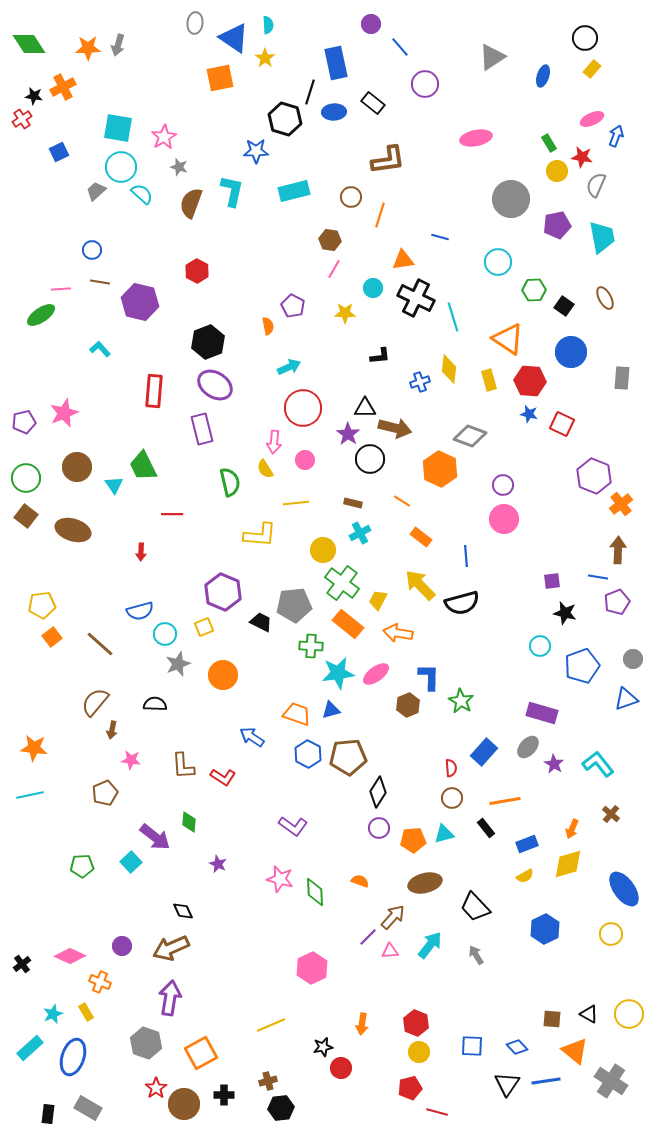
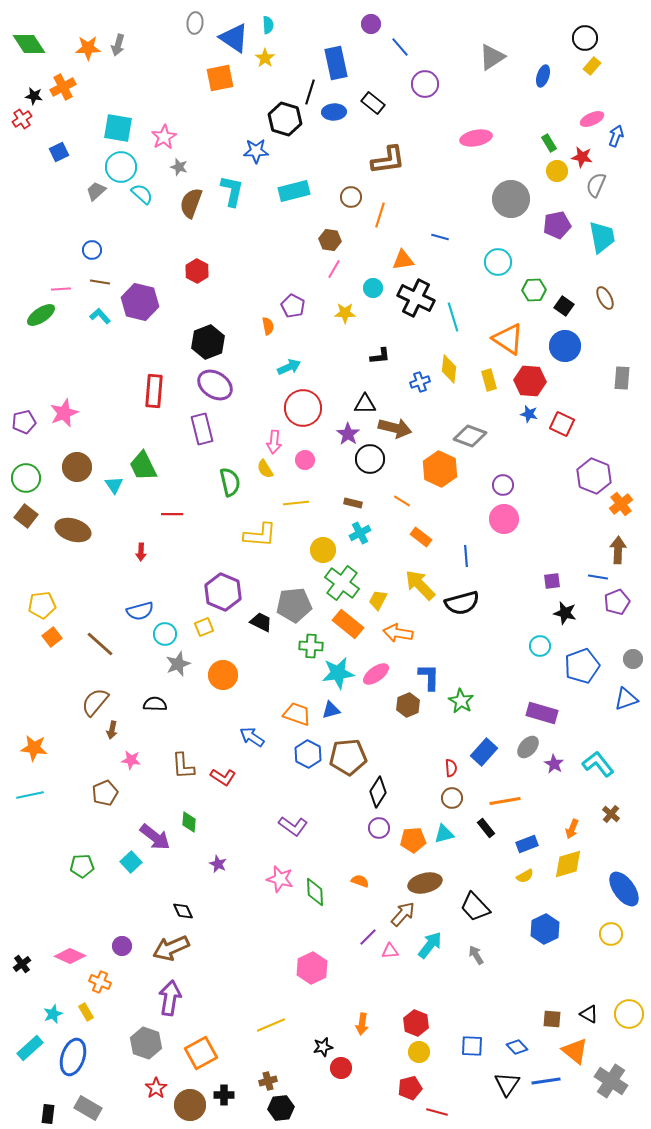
yellow rectangle at (592, 69): moved 3 px up
cyan L-shape at (100, 349): moved 33 px up
blue circle at (571, 352): moved 6 px left, 6 px up
black triangle at (365, 408): moved 4 px up
brown arrow at (393, 917): moved 10 px right, 3 px up
brown circle at (184, 1104): moved 6 px right, 1 px down
